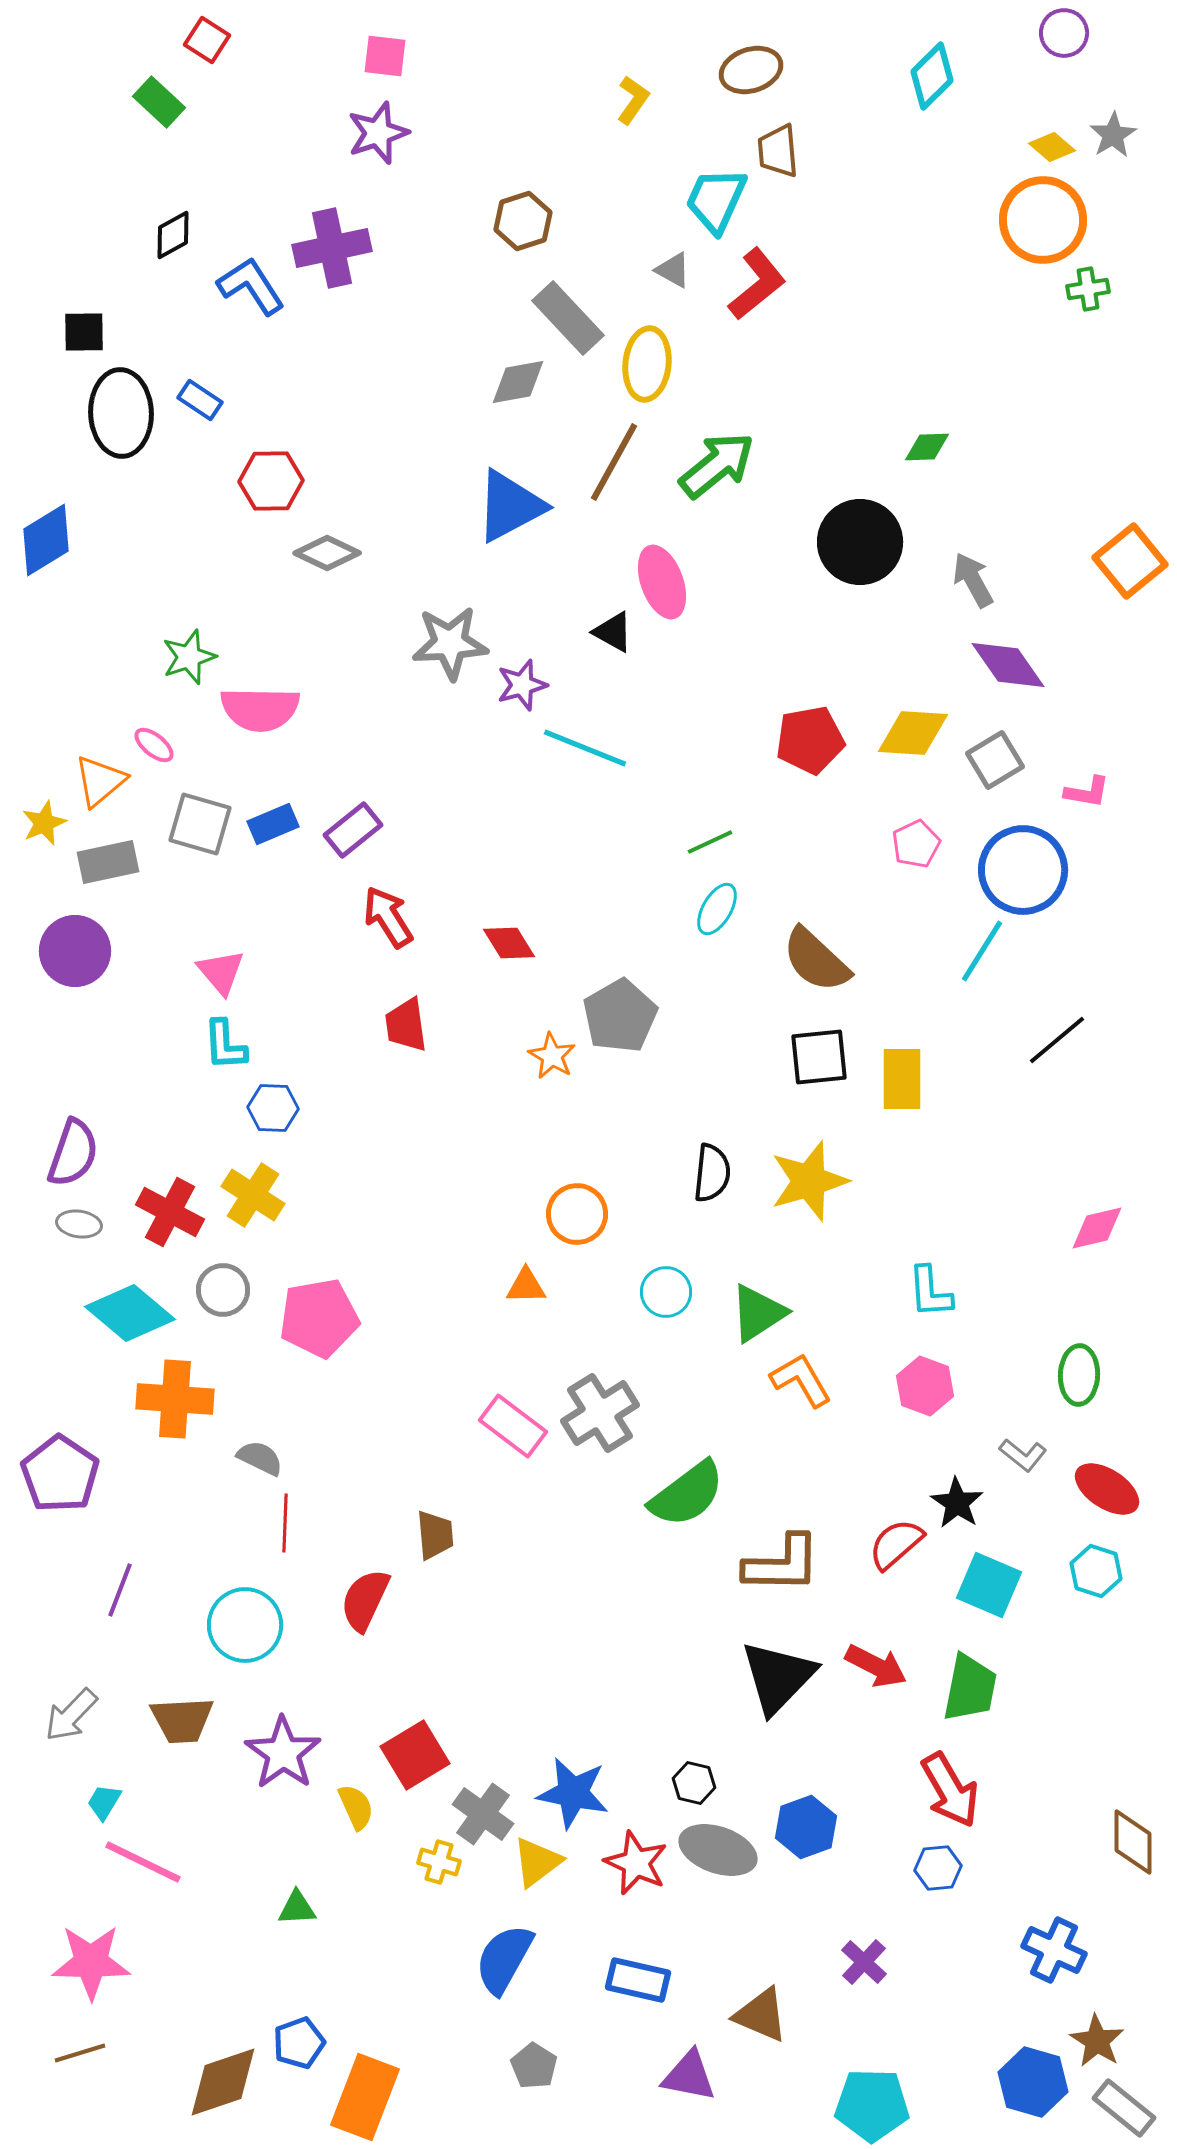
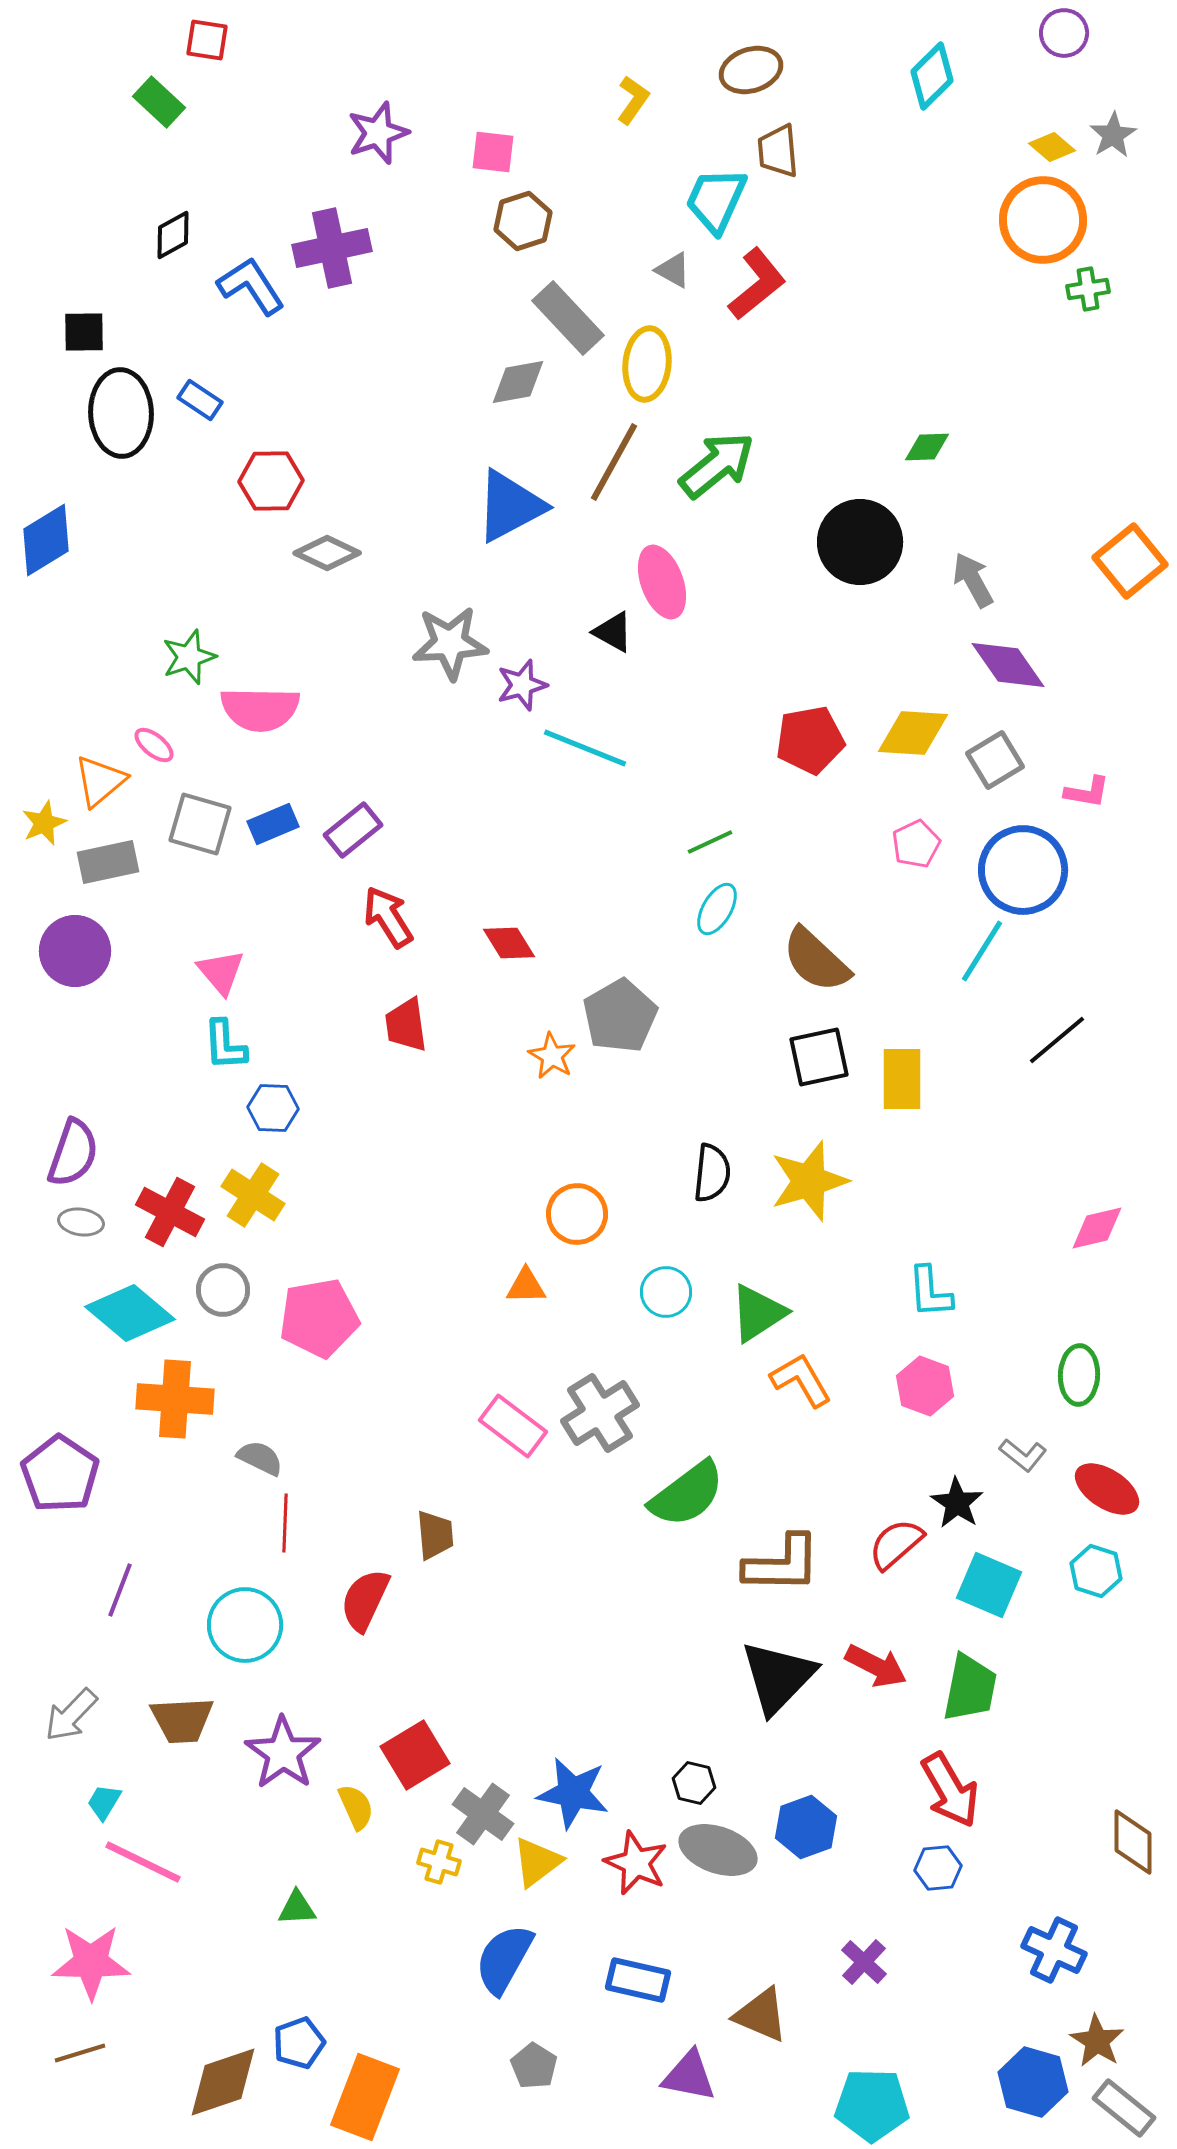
red square at (207, 40): rotated 24 degrees counterclockwise
pink square at (385, 56): moved 108 px right, 96 px down
black square at (819, 1057): rotated 6 degrees counterclockwise
gray ellipse at (79, 1224): moved 2 px right, 2 px up
